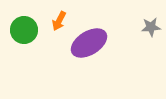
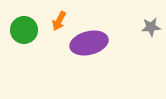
purple ellipse: rotated 18 degrees clockwise
